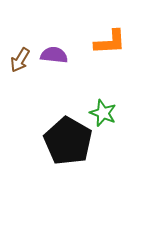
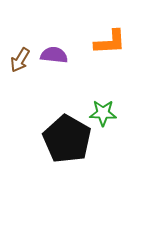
green star: rotated 20 degrees counterclockwise
black pentagon: moved 1 px left, 2 px up
